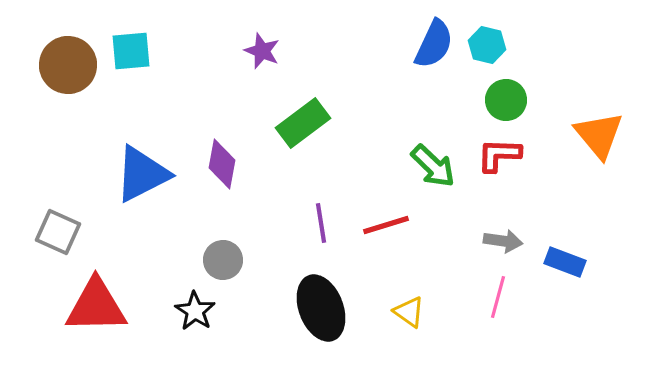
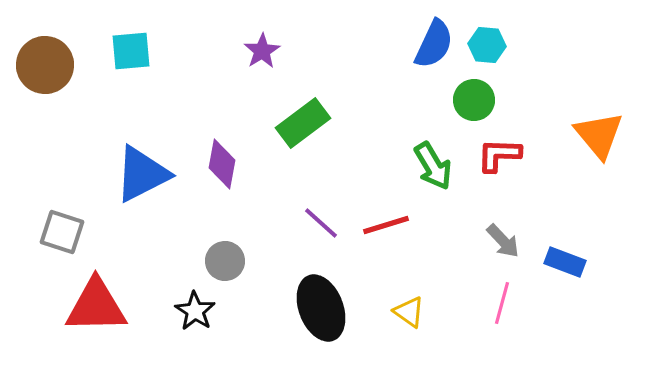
cyan hexagon: rotated 9 degrees counterclockwise
purple star: rotated 18 degrees clockwise
brown circle: moved 23 px left
green circle: moved 32 px left
green arrow: rotated 15 degrees clockwise
purple line: rotated 39 degrees counterclockwise
gray square: moved 4 px right; rotated 6 degrees counterclockwise
gray arrow: rotated 39 degrees clockwise
gray circle: moved 2 px right, 1 px down
pink line: moved 4 px right, 6 px down
